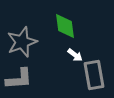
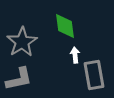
gray star: rotated 12 degrees counterclockwise
white arrow: rotated 133 degrees counterclockwise
gray L-shape: rotated 8 degrees counterclockwise
